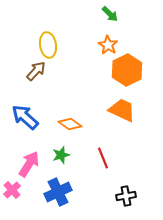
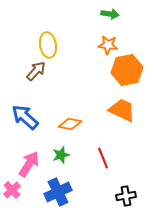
green arrow: rotated 36 degrees counterclockwise
orange star: rotated 24 degrees counterclockwise
orange hexagon: rotated 16 degrees clockwise
orange diamond: rotated 25 degrees counterclockwise
